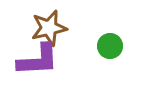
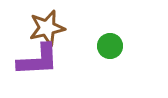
brown star: moved 2 px left
